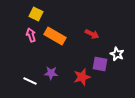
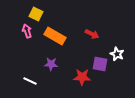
pink arrow: moved 4 px left, 4 px up
purple star: moved 9 px up
red star: rotated 18 degrees clockwise
